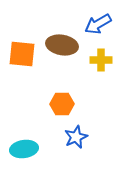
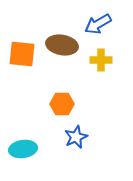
cyan ellipse: moved 1 px left
